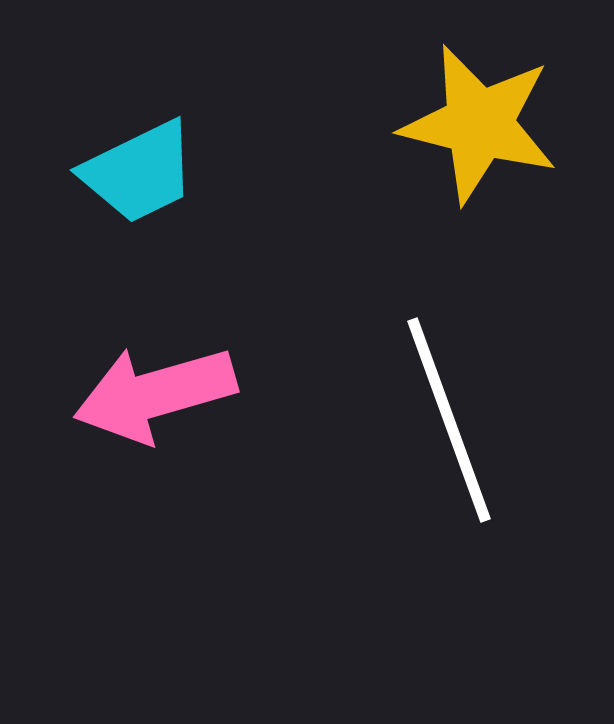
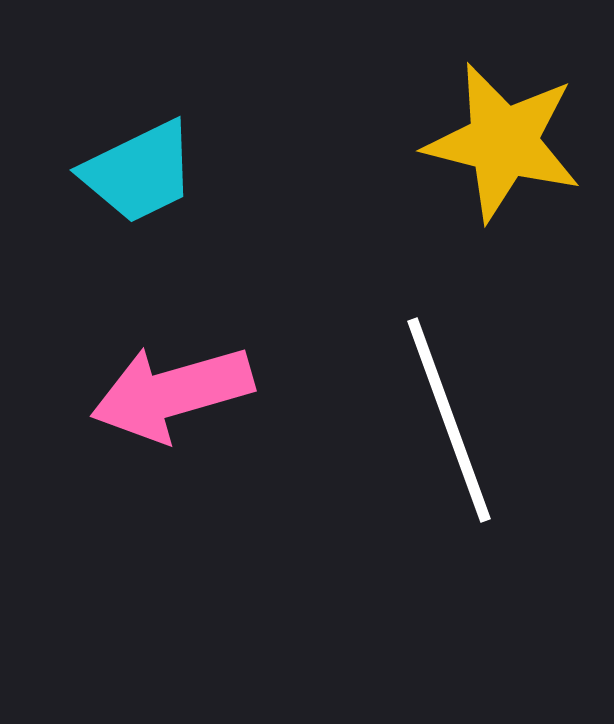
yellow star: moved 24 px right, 18 px down
pink arrow: moved 17 px right, 1 px up
